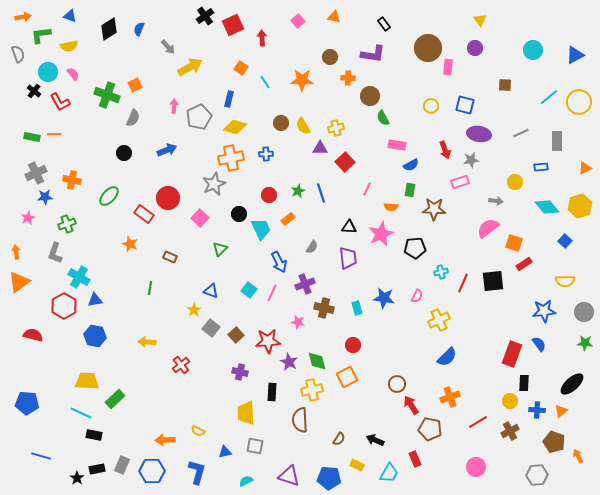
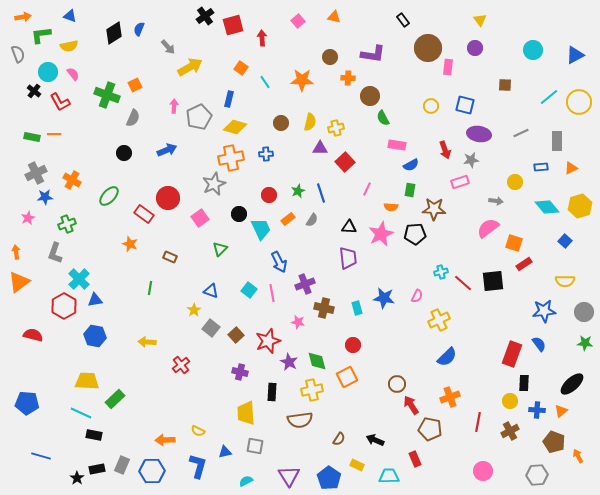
black rectangle at (384, 24): moved 19 px right, 4 px up
red square at (233, 25): rotated 10 degrees clockwise
black diamond at (109, 29): moved 5 px right, 4 px down
yellow semicircle at (303, 126): moved 7 px right, 4 px up; rotated 138 degrees counterclockwise
orange triangle at (585, 168): moved 14 px left
orange cross at (72, 180): rotated 18 degrees clockwise
pink square at (200, 218): rotated 12 degrees clockwise
gray semicircle at (312, 247): moved 27 px up
black pentagon at (415, 248): moved 14 px up
cyan cross at (79, 277): moved 2 px down; rotated 15 degrees clockwise
red line at (463, 283): rotated 72 degrees counterclockwise
pink line at (272, 293): rotated 36 degrees counterclockwise
red star at (268, 341): rotated 15 degrees counterclockwise
brown semicircle at (300, 420): rotated 95 degrees counterclockwise
red line at (478, 422): rotated 48 degrees counterclockwise
pink circle at (476, 467): moved 7 px right, 4 px down
blue L-shape at (197, 472): moved 1 px right, 6 px up
cyan trapezoid at (389, 473): moved 3 px down; rotated 120 degrees counterclockwise
purple triangle at (289, 476): rotated 40 degrees clockwise
blue pentagon at (329, 478): rotated 30 degrees clockwise
